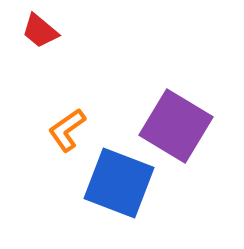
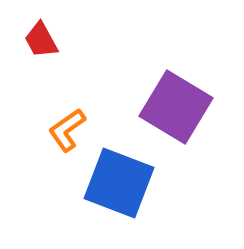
red trapezoid: moved 1 px right, 9 px down; rotated 21 degrees clockwise
purple square: moved 19 px up
